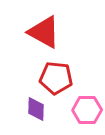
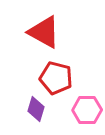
red pentagon: rotated 8 degrees clockwise
purple diamond: rotated 15 degrees clockwise
